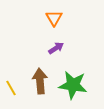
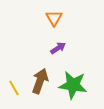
purple arrow: moved 2 px right
brown arrow: rotated 25 degrees clockwise
yellow line: moved 3 px right
